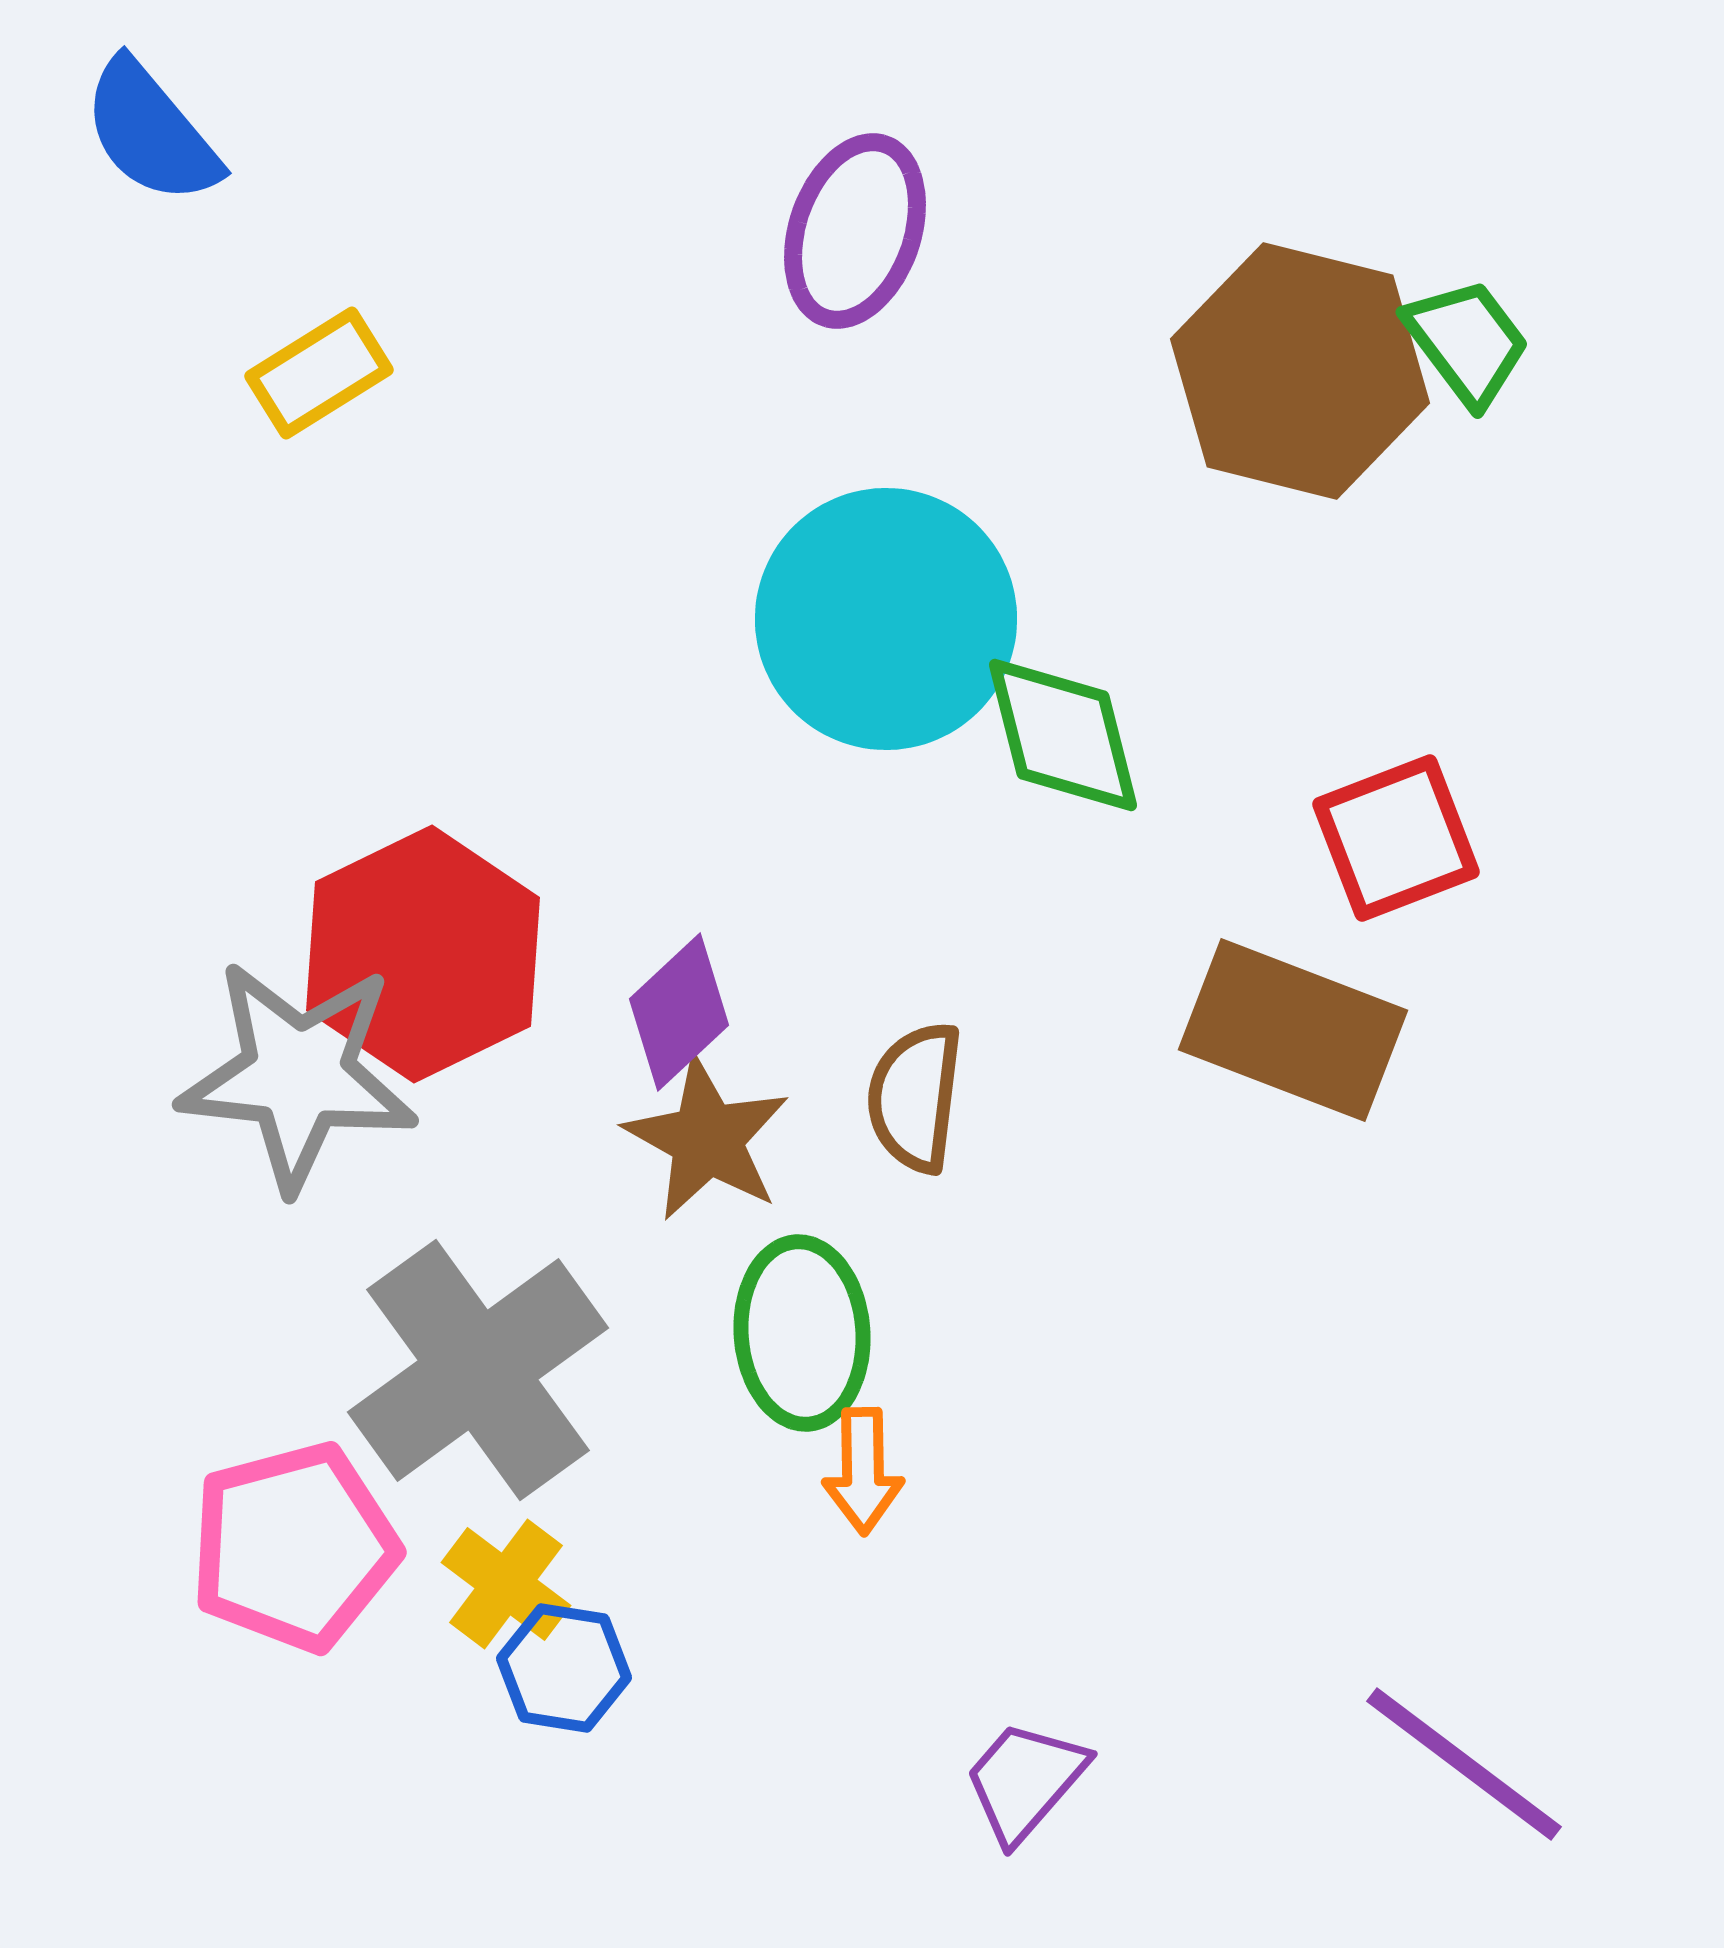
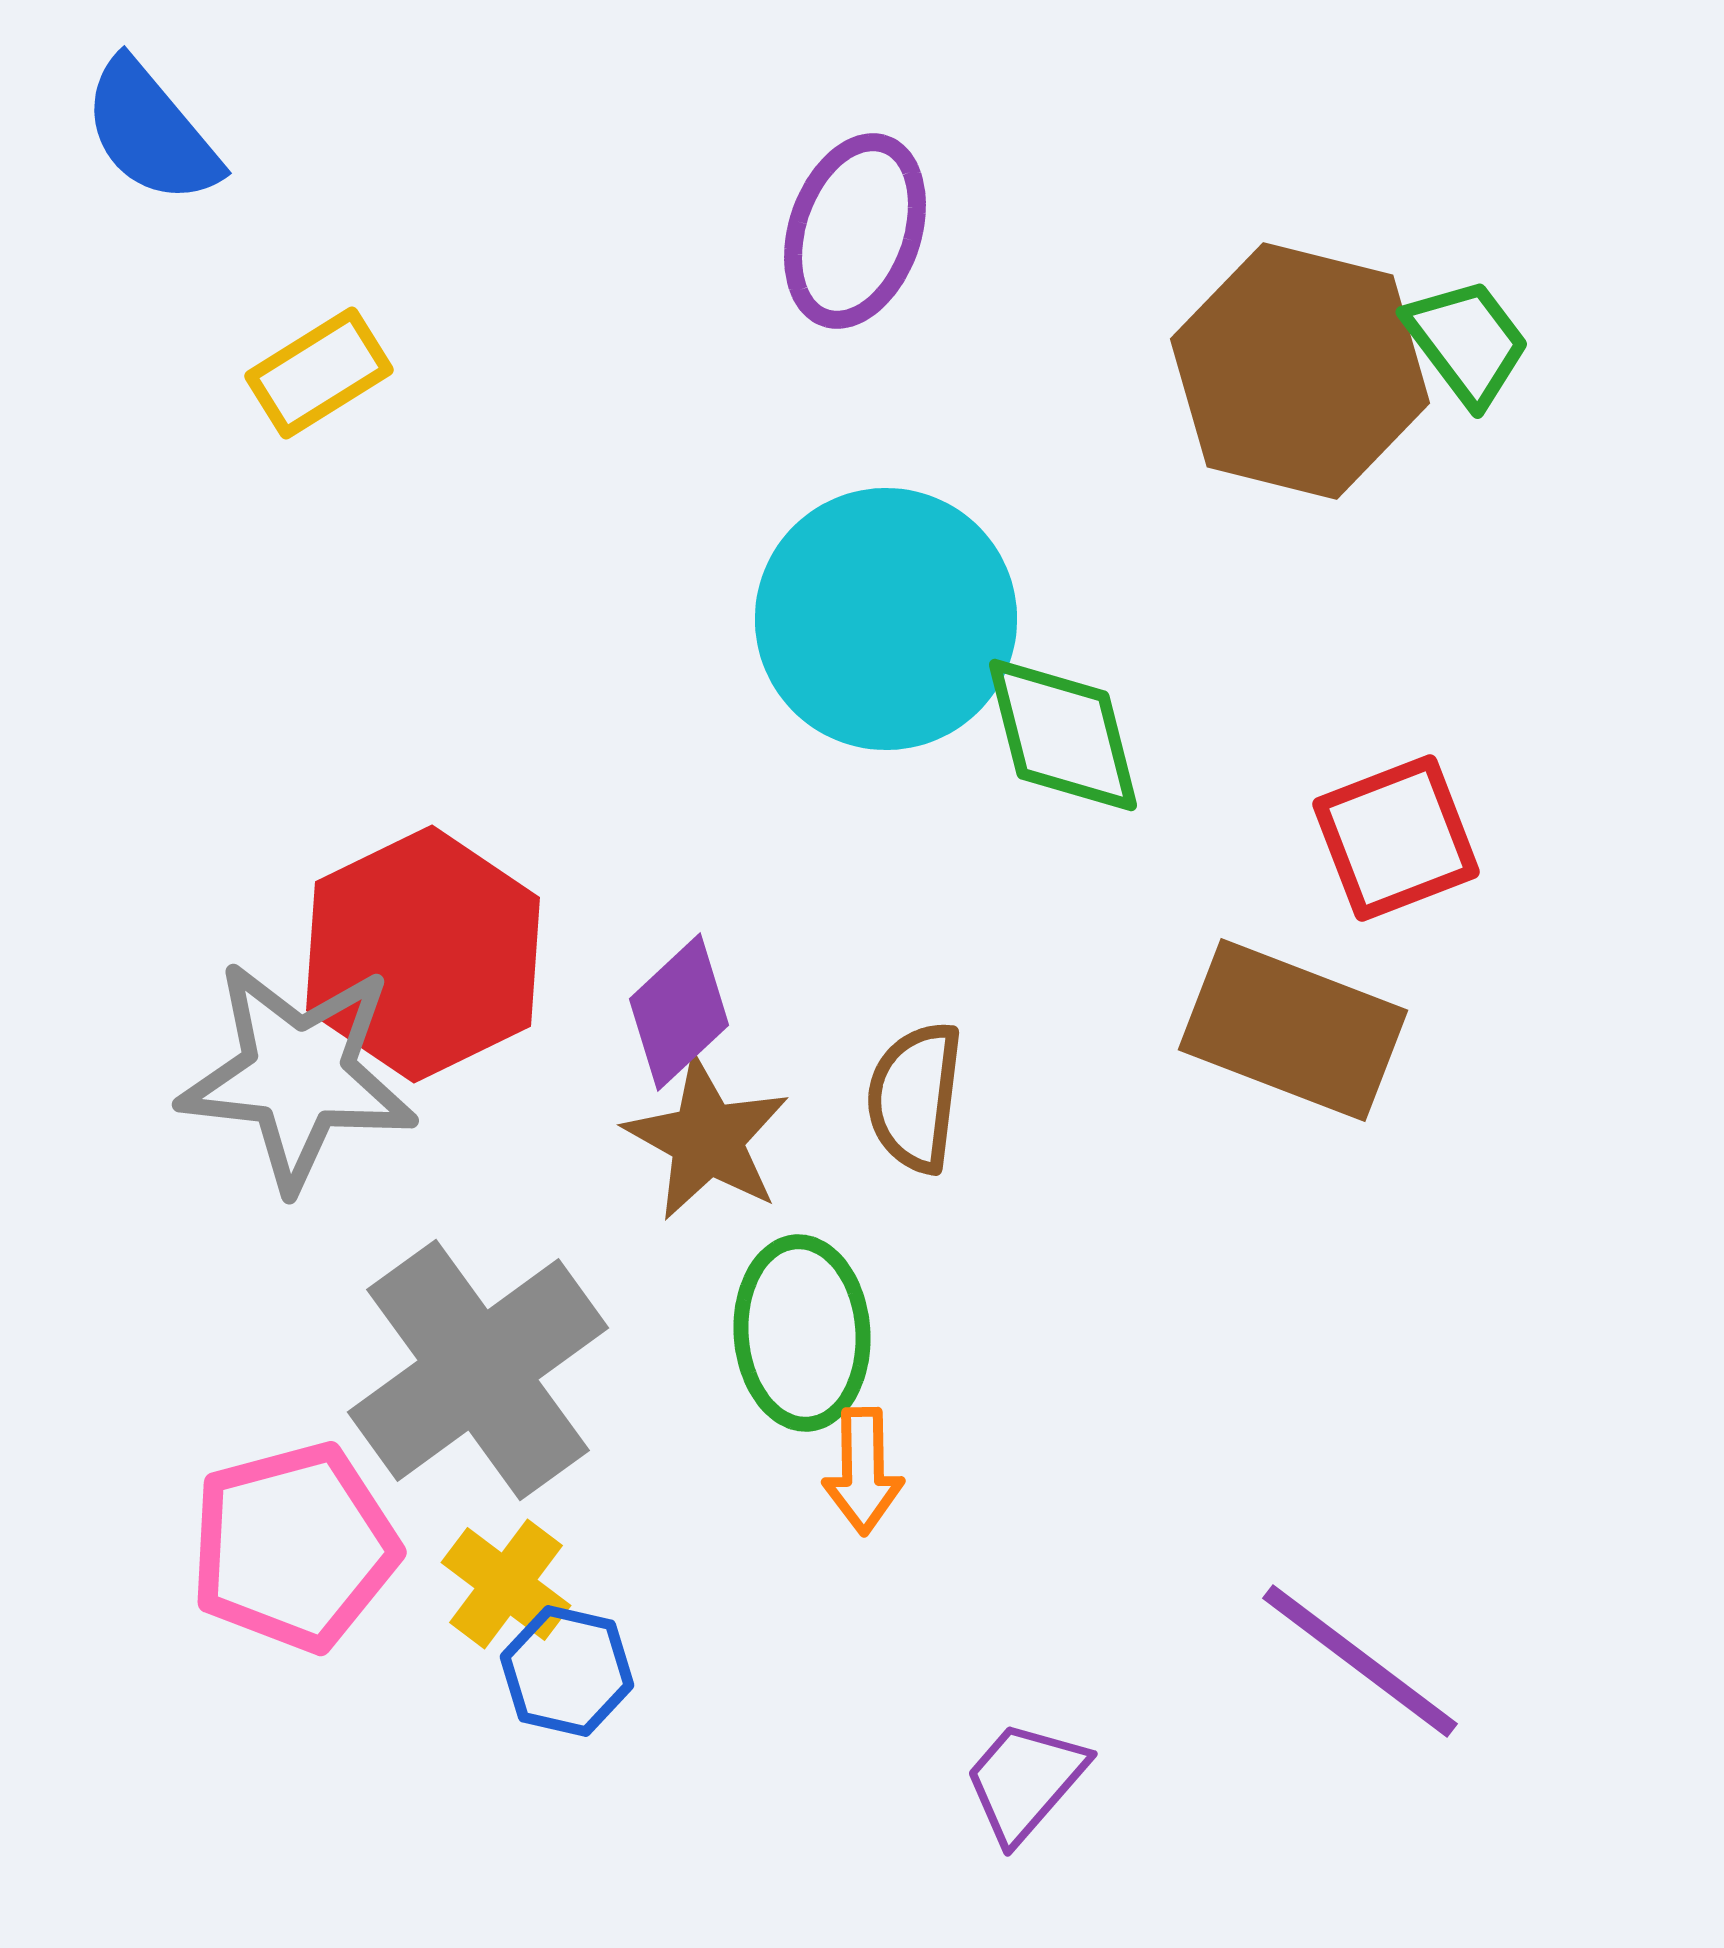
blue hexagon: moved 3 px right, 3 px down; rotated 4 degrees clockwise
purple line: moved 104 px left, 103 px up
